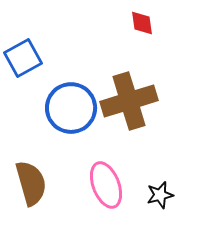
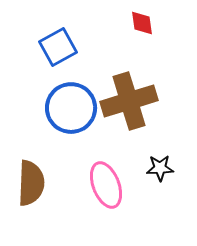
blue square: moved 35 px right, 11 px up
brown semicircle: rotated 18 degrees clockwise
black star: moved 27 px up; rotated 12 degrees clockwise
